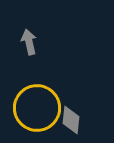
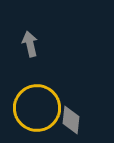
gray arrow: moved 1 px right, 2 px down
